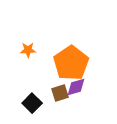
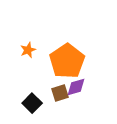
orange star: rotated 21 degrees counterclockwise
orange pentagon: moved 4 px left, 2 px up
